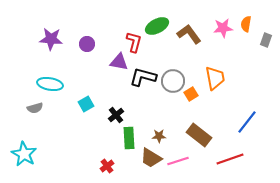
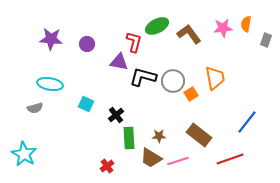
cyan square: rotated 35 degrees counterclockwise
